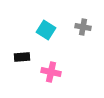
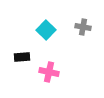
cyan square: rotated 12 degrees clockwise
pink cross: moved 2 px left
